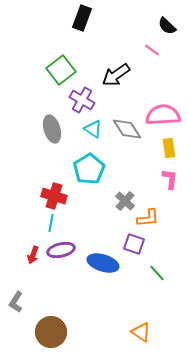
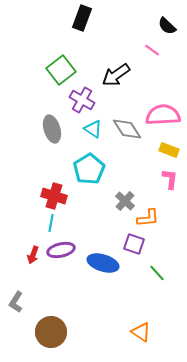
yellow rectangle: moved 2 px down; rotated 60 degrees counterclockwise
